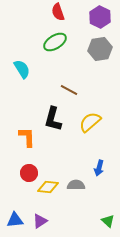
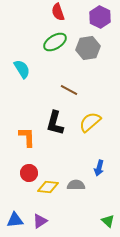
gray hexagon: moved 12 px left, 1 px up
black L-shape: moved 2 px right, 4 px down
